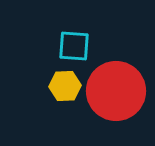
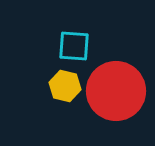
yellow hexagon: rotated 16 degrees clockwise
